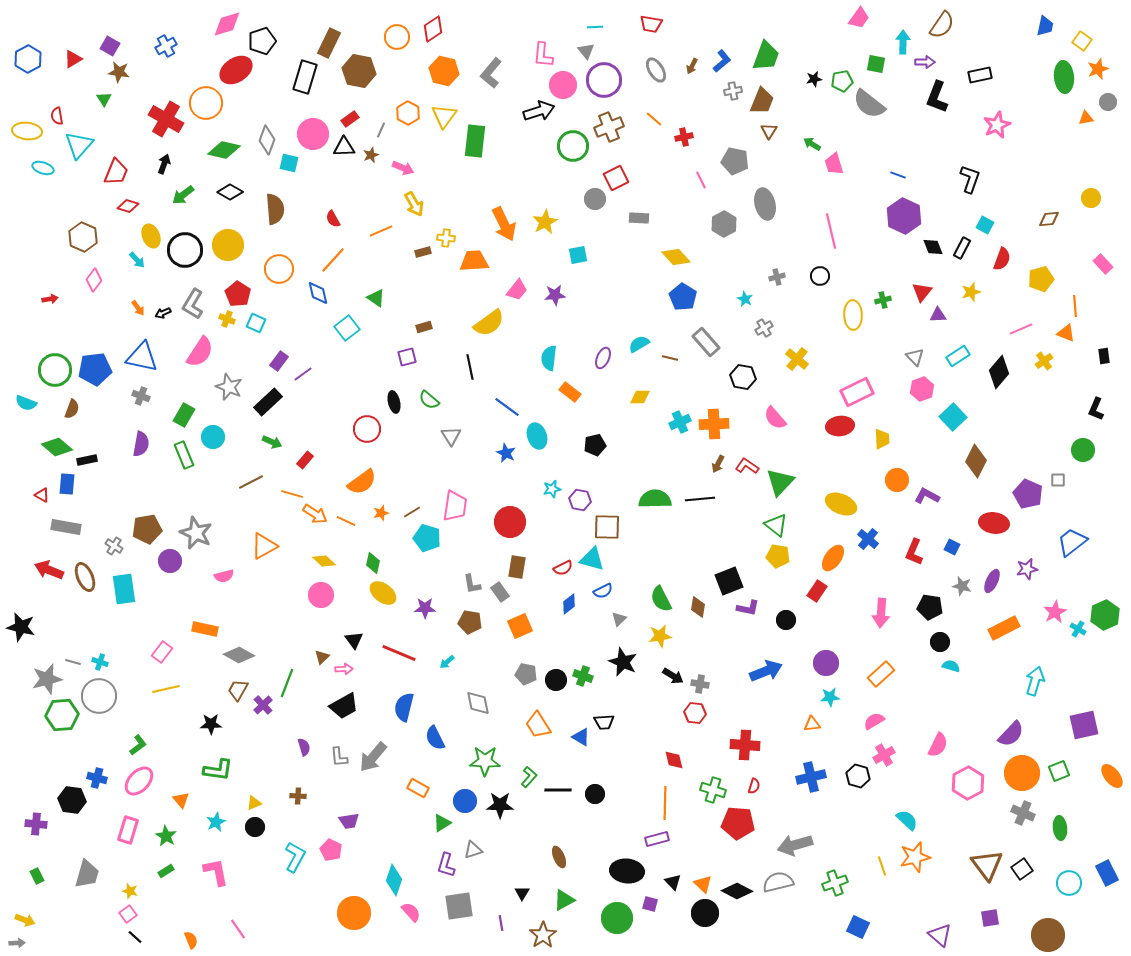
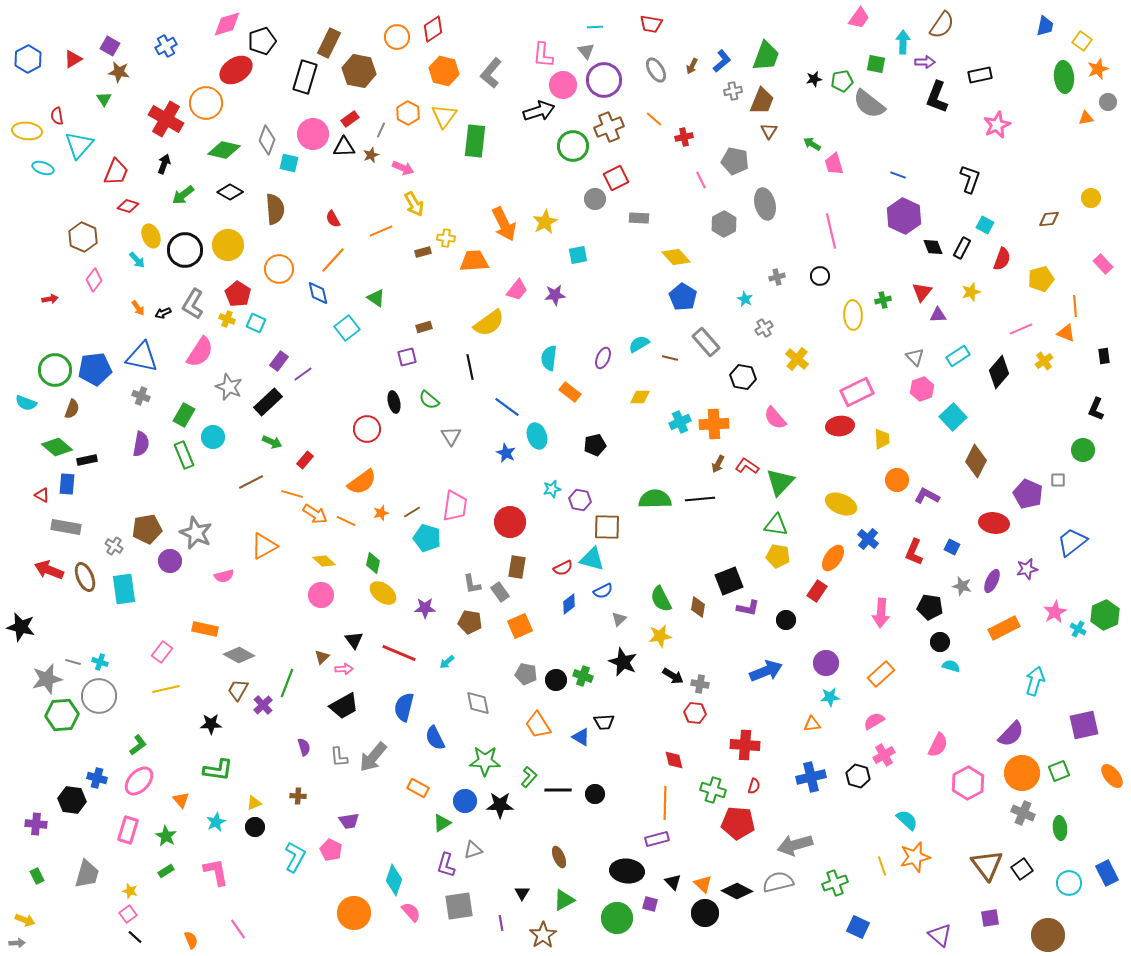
green triangle at (776, 525): rotated 30 degrees counterclockwise
